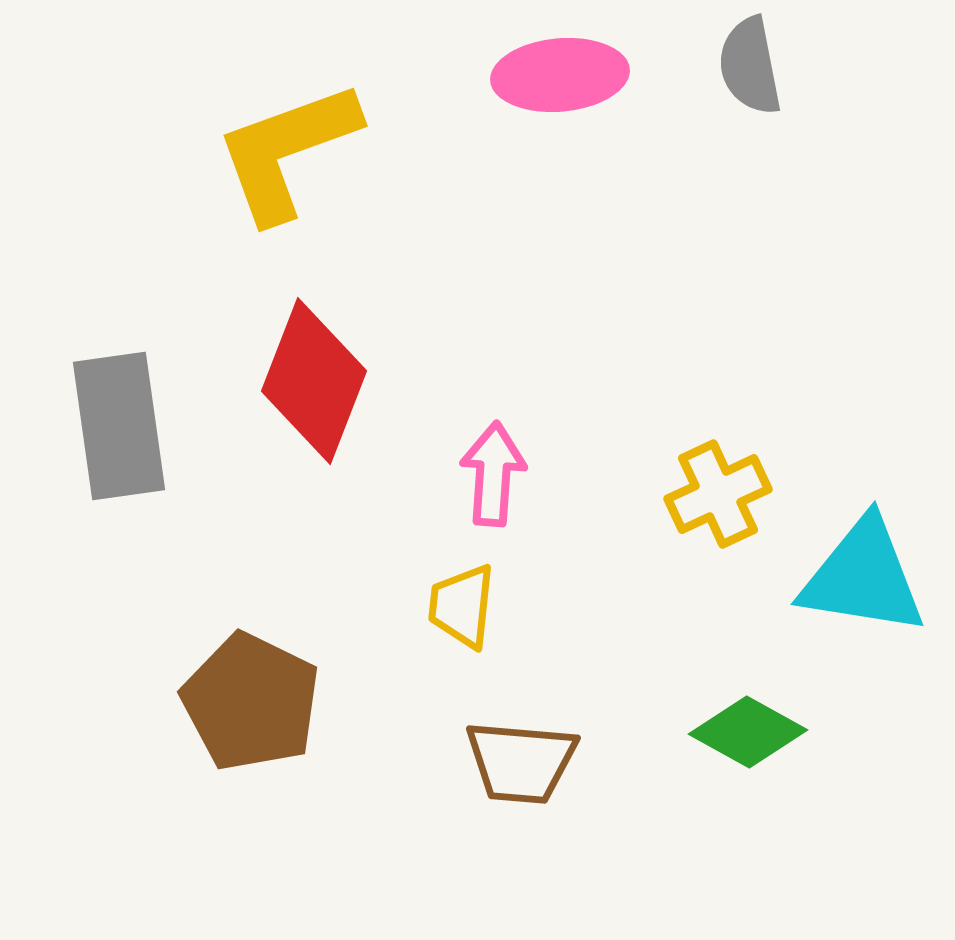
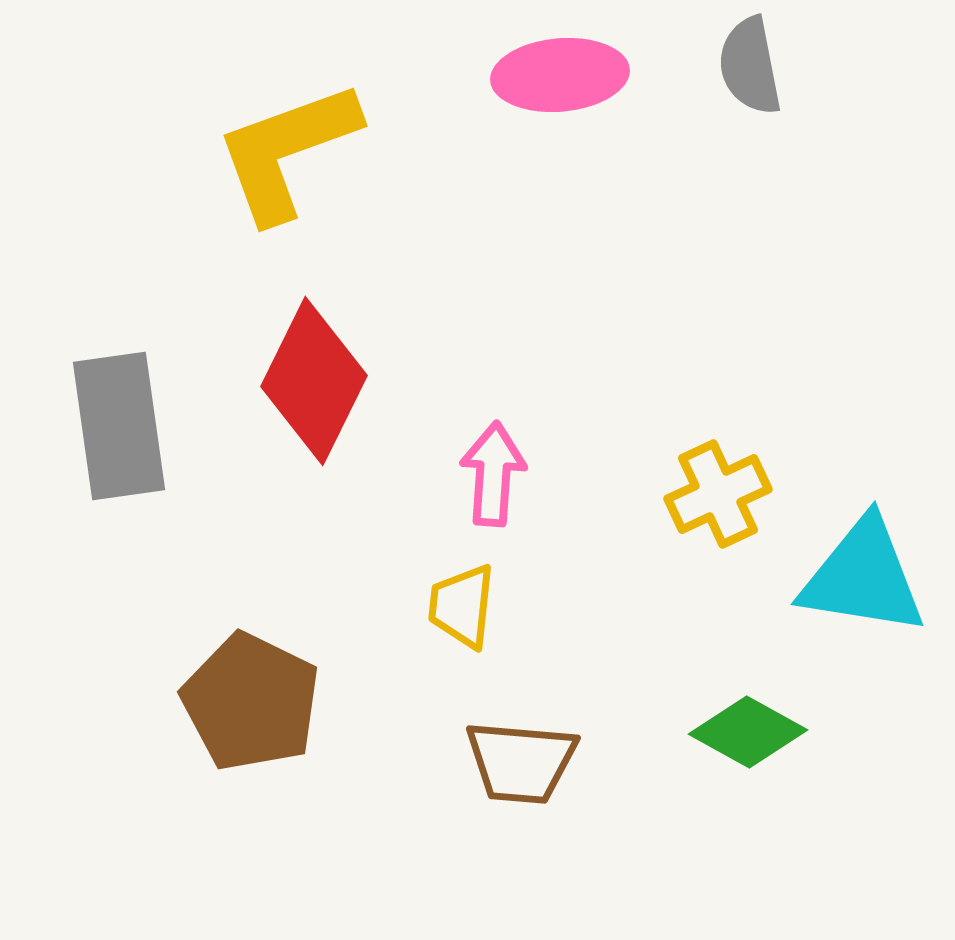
red diamond: rotated 5 degrees clockwise
